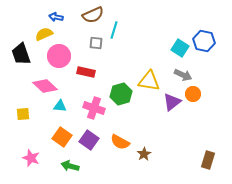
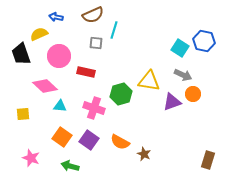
yellow semicircle: moved 5 px left
purple triangle: rotated 18 degrees clockwise
brown star: rotated 16 degrees counterclockwise
